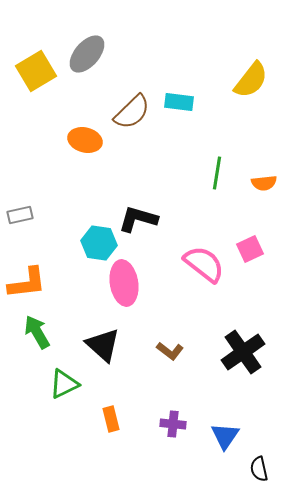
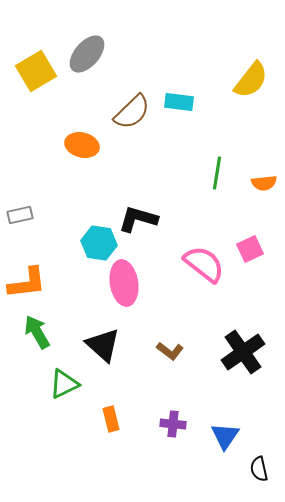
orange ellipse: moved 3 px left, 5 px down
